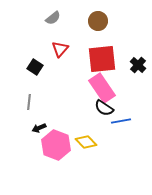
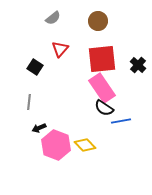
yellow diamond: moved 1 px left, 3 px down
